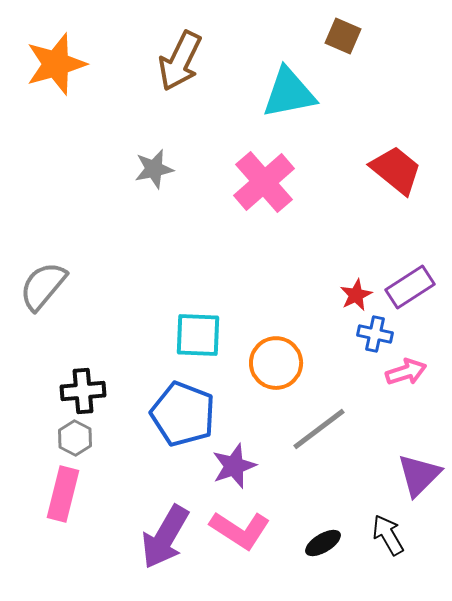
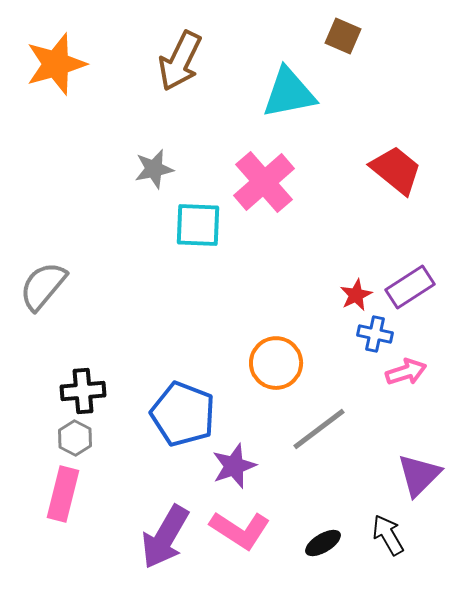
cyan square: moved 110 px up
